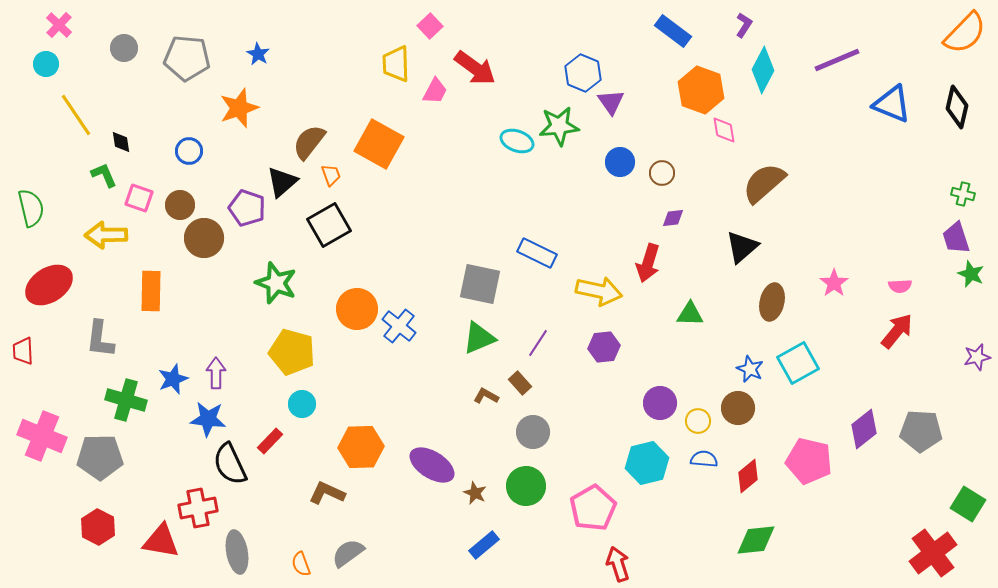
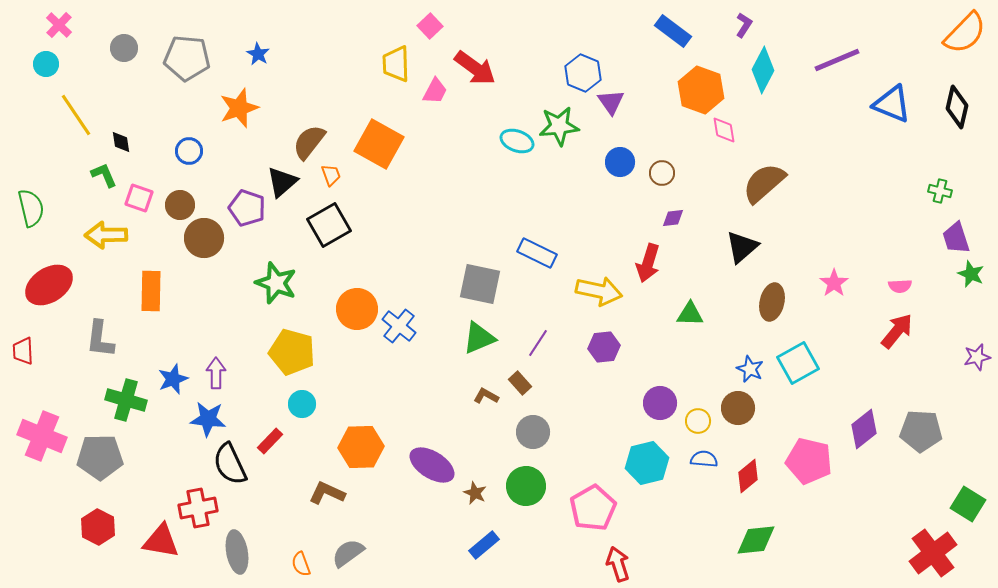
green cross at (963, 194): moved 23 px left, 3 px up
